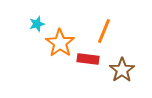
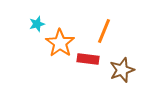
brown star: rotated 15 degrees clockwise
